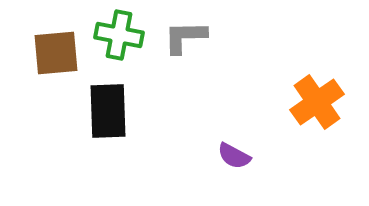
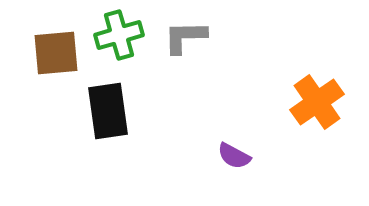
green cross: rotated 27 degrees counterclockwise
black rectangle: rotated 6 degrees counterclockwise
